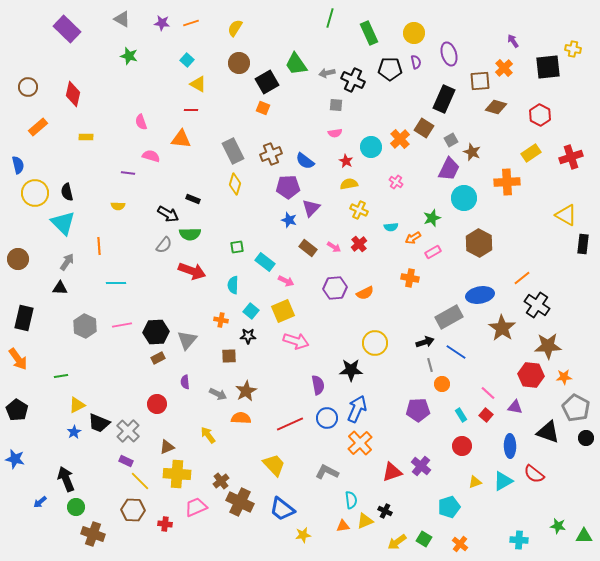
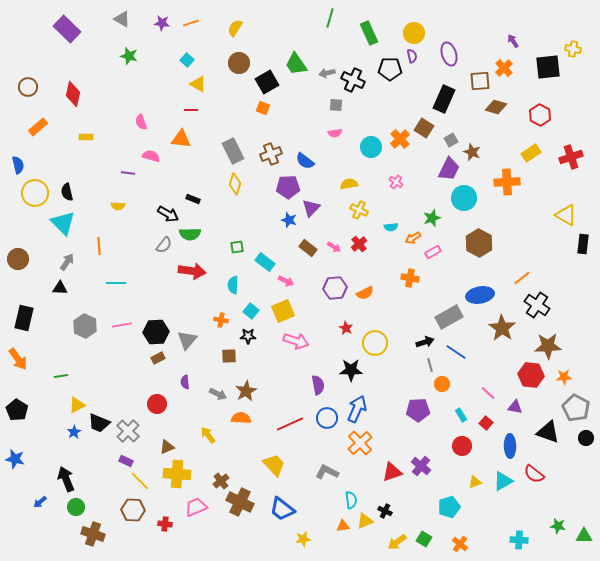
purple semicircle at (416, 62): moved 4 px left, 6 px up
red star at (346, 161): moved 167 px down
red arrow at (192, 271): rotated 12 degrees counterclockwise
red square at (486, 415): moved 8 px down
yellow star at (303, 535): moved 4 px down
